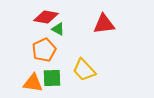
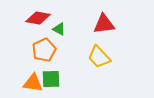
red diamond: moved 8 px left, 1 px down
green triangle: moved 1 px right
yellow trapezoid: moved 15 px right, 13 px up
green square: moved 1 px left, 1 px down
